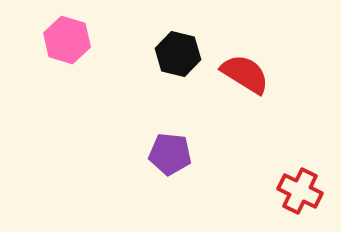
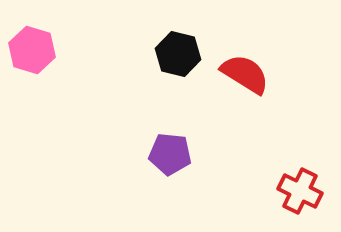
pink hexagon: moved 35 px left, 10 px down
